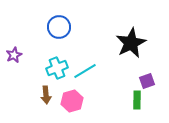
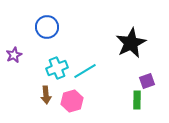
blue circle: moved 12 px left
